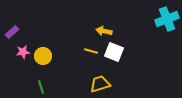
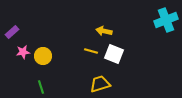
cyan cross: moved 1 px left, 1 px down
white square: moved 2 px down
